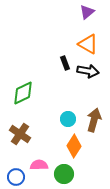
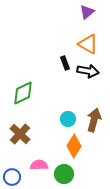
brown cross: rotated 10 degrees clockwise
blue circle: moved 4 px left
